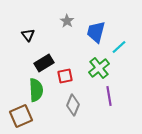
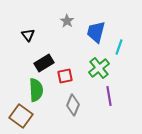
cyan line: rotated 28 degrees counterclockwise
brown square: rotated 30 degrees counterclockwise
